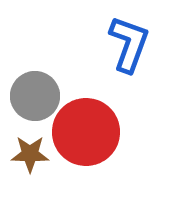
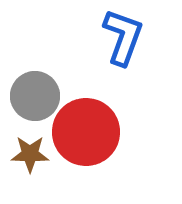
blue L-shape: moved 6 px left, 7 px up
